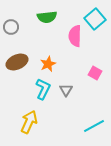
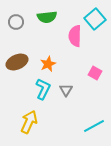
gray circle: moved 5 px right, 5 px up
